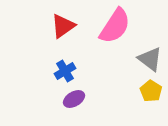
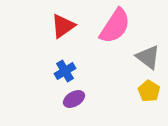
gray triangle: moved 2 px left, 2 px up
yellow pentagon: moved 2 px left
